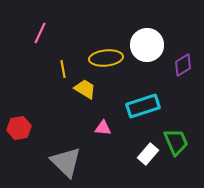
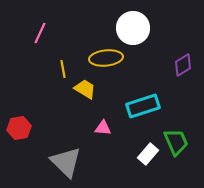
white circle: moved 14 px left, 17 px up
